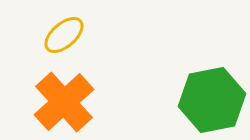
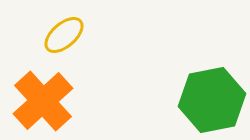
orange cross: moved 21 px left, 1 px up
